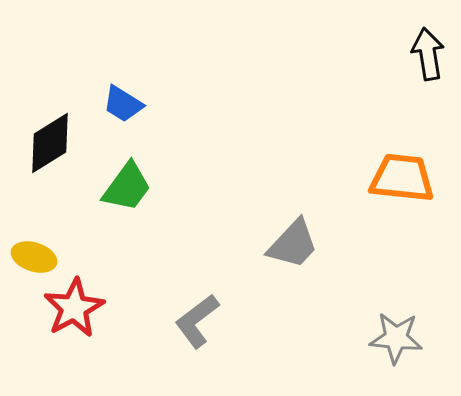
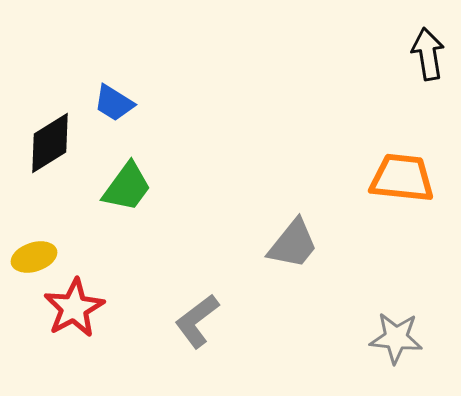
blue trapezoid: moved 9 px left, 1 px up
gray trapezoid: rotated 4 degrees counterclockwise
yellow ellipse: rotated 36 degrees counterclockwise
